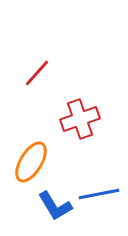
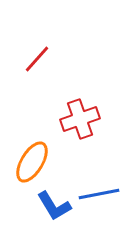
red line: moved 14 px up
orange ellipse: moved 1 px right
blue L-shape: moved 1 px left
